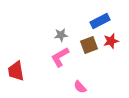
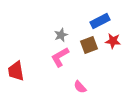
gray star: rotated 16 degrees counterclockwise
red star: moved 2 px right; rotated 21 degrees clockwise
